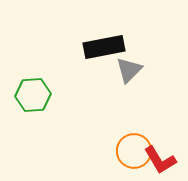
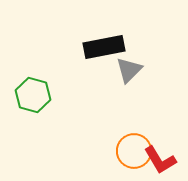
green hexagon: rotated 20 degrees clockwise
